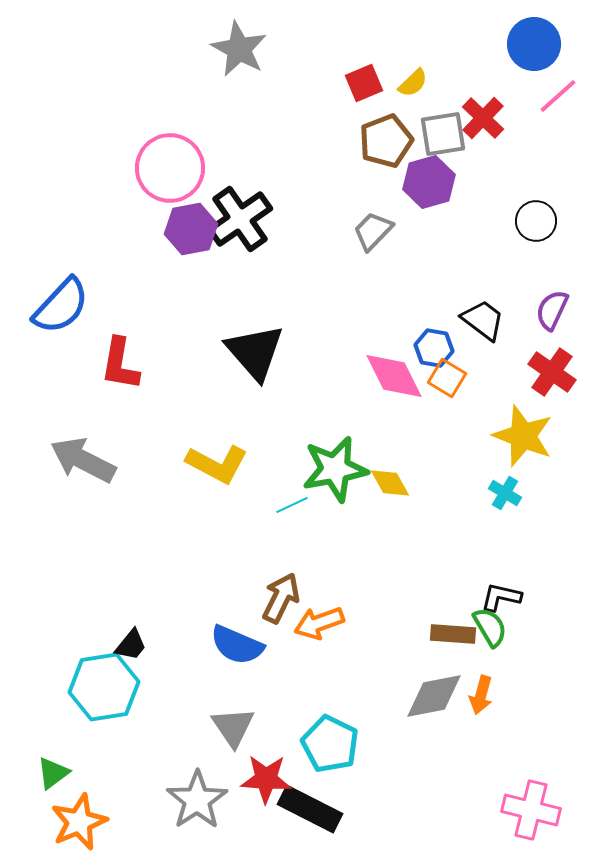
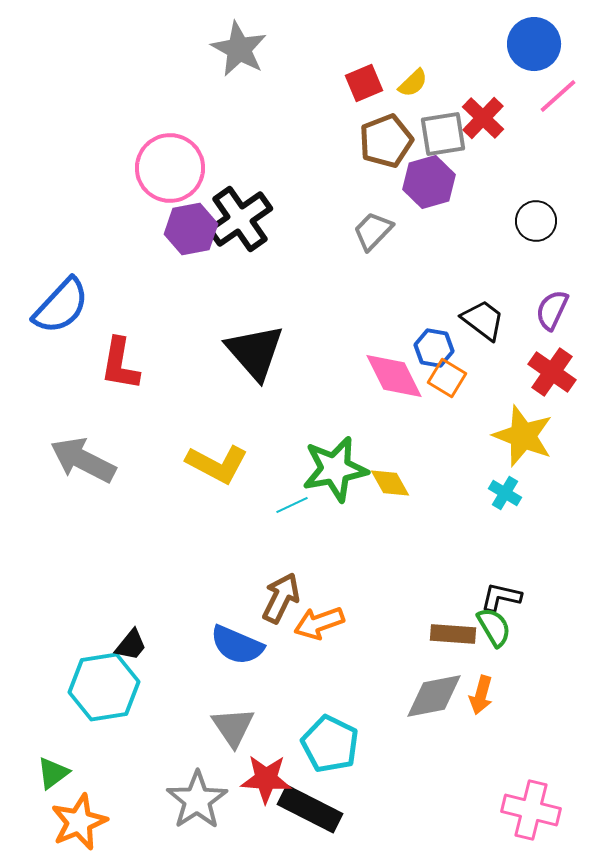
green semicircle at (490, 627): moved 4 px right
